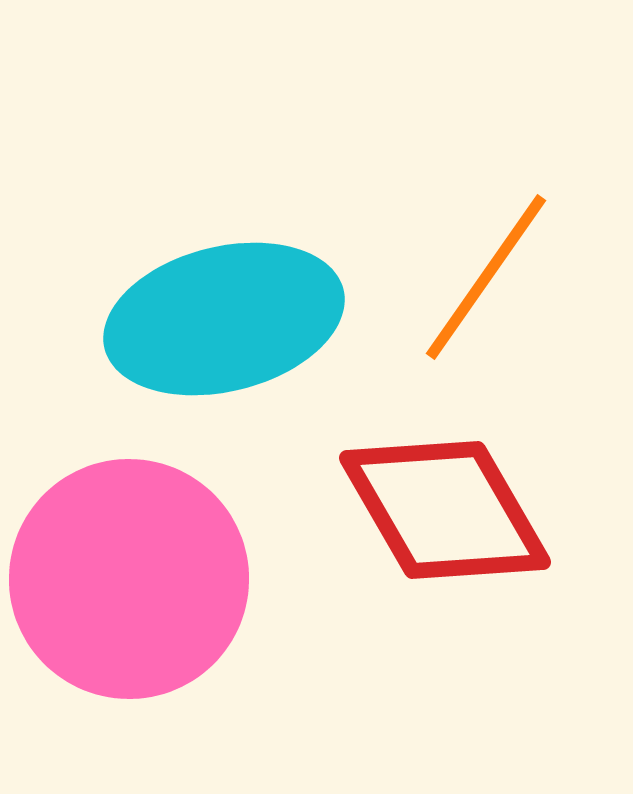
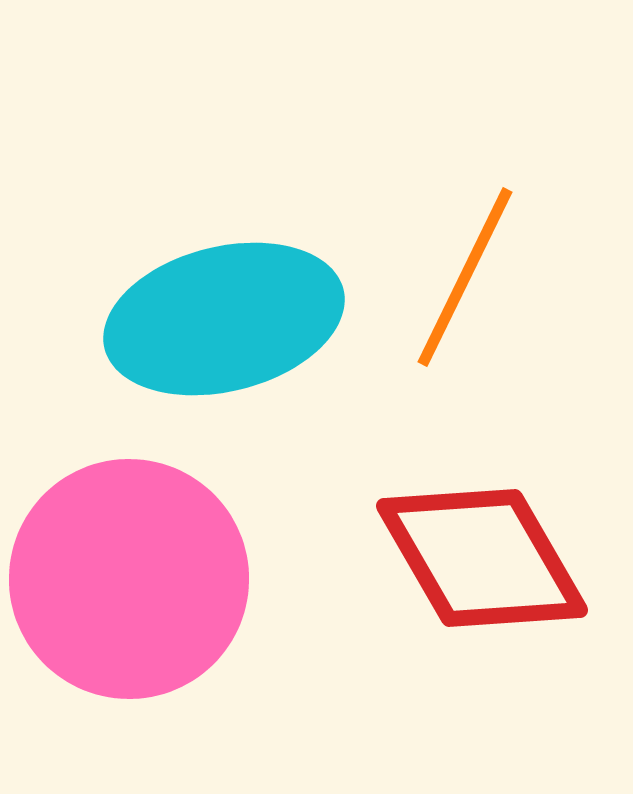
orange line: moved 21 px left; rotated 9 degrees counterclockwise
red diamond: moved 37 px right, 48 px down
